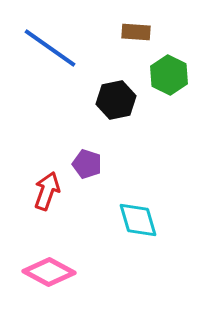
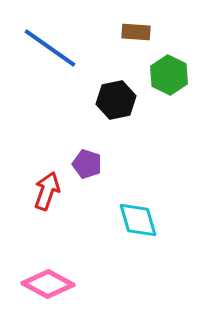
pink diamond: moved 1 px left, 12 px down
